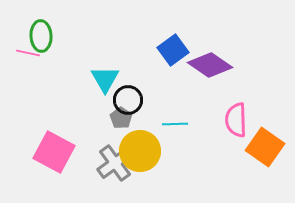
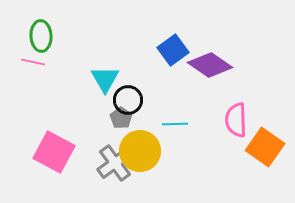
pink line: moved 5 px right, 9 px down
